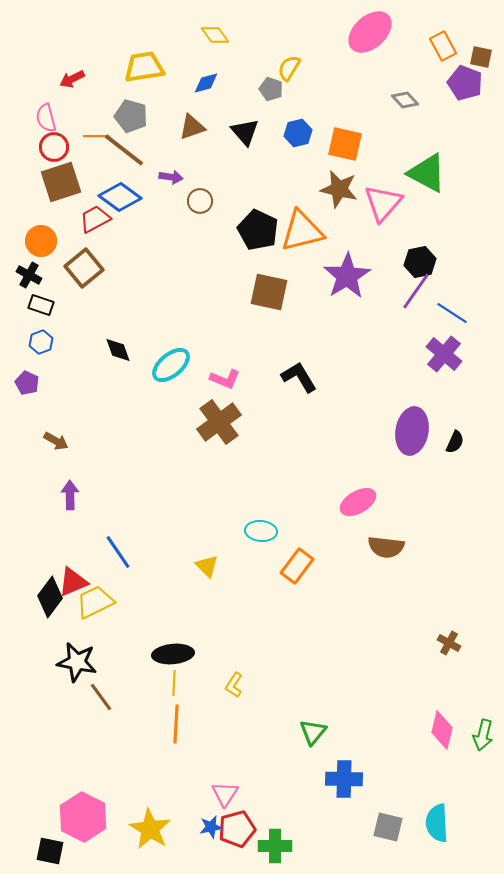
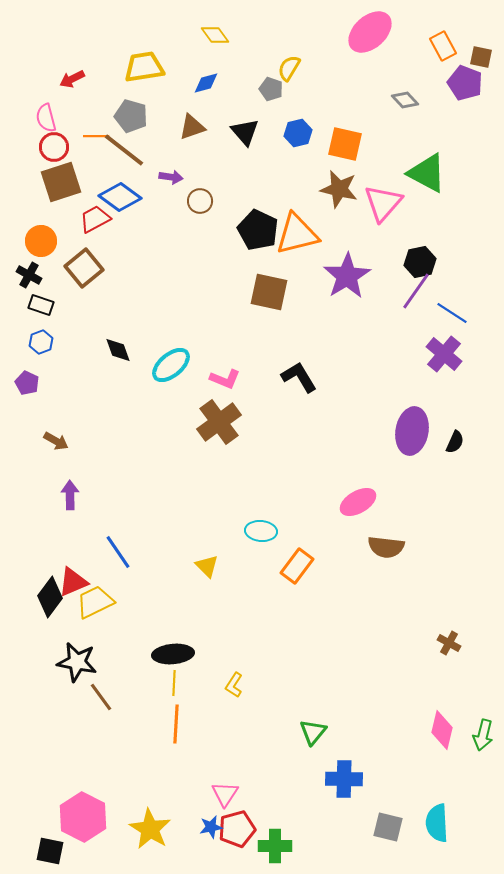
orange triangle at (302, 231): moved 5 px left, 3 px down
